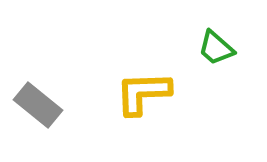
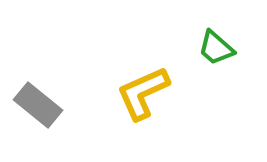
yellow L-shape: rotated 22 degrees counterclockwise
